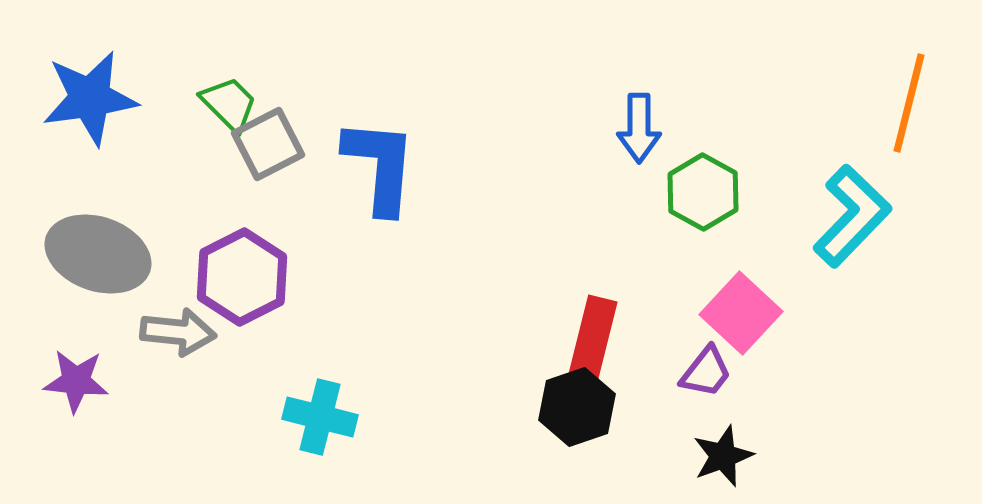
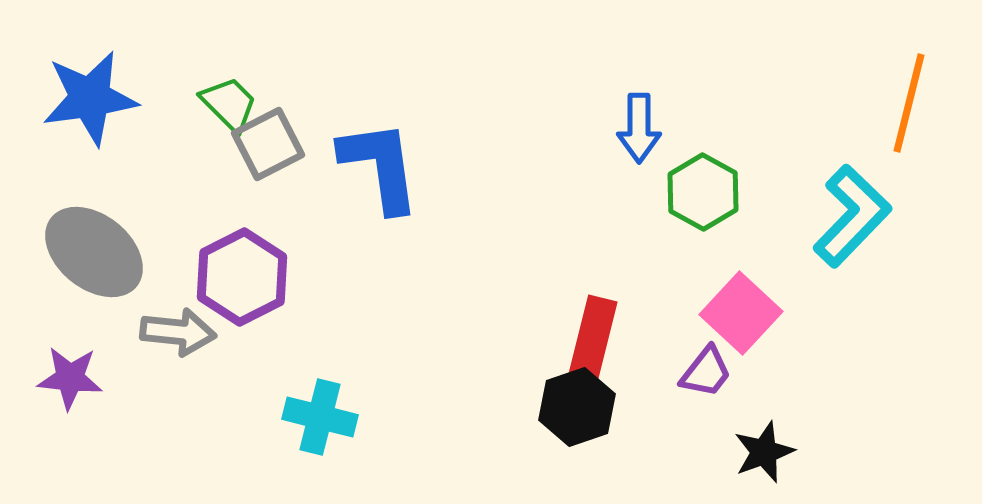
blue L-shape: rotated 13 degrees counterclockwise
gray ellipse: moved 4 px left, 2 px up; rotated 20 degrees clockwise
purple star: moved 6 px left, 3 px up
black star: moved 41 px right, 4 px up
